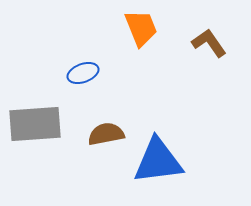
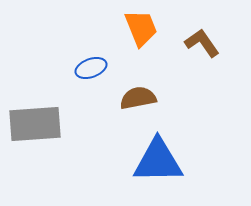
brown L-shape: moved 7 px left
blue ellipse: moved 8 px right, 5 px up
brown semicircle: moved 32 px right, 36 px up
blue triangle: rotated 6 degrees clockwise
